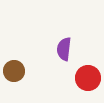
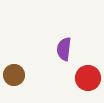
brown circle: moved 4 px down
